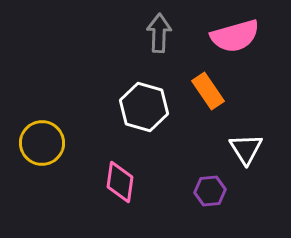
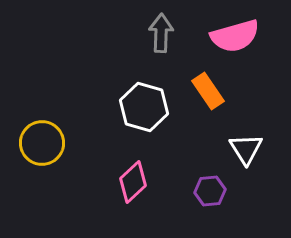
gray arrow: moved 2 px right
pink diamond: moved 13 px right; rotated 39 degrees clockwise
